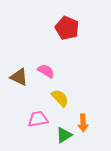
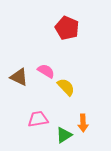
yellow semicircle: moved 6 px right, 11 px up
